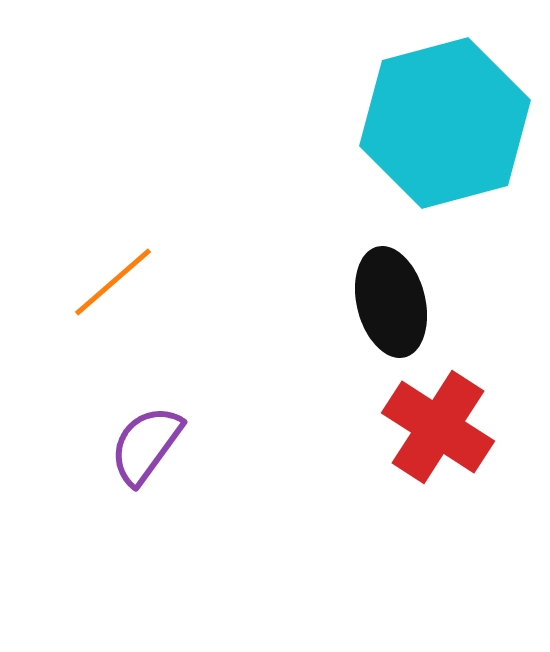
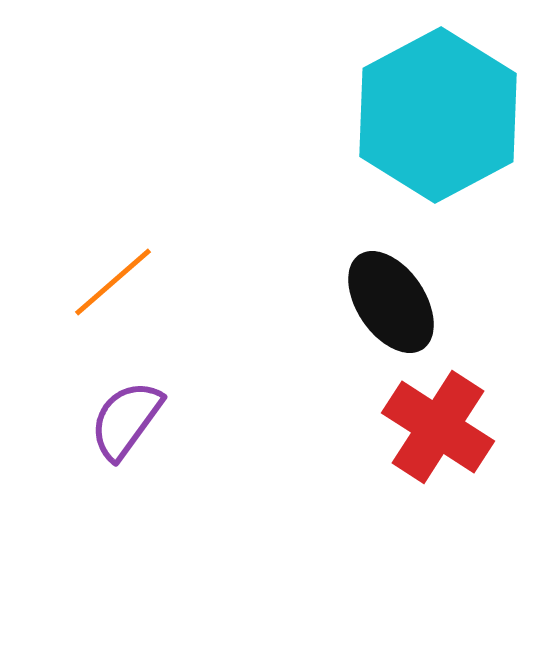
cyan hexagon: moved 7 px left, 8 px up; rotated 13 degrees counterclockwise
black ellipse: rotated 20 degrees counterclockwise
purple semicircle: moved 20 px left, 25 px up
